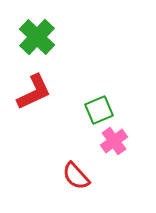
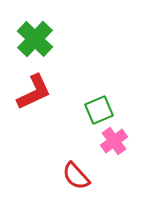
green cross: moved 2 px left, 2 px down
